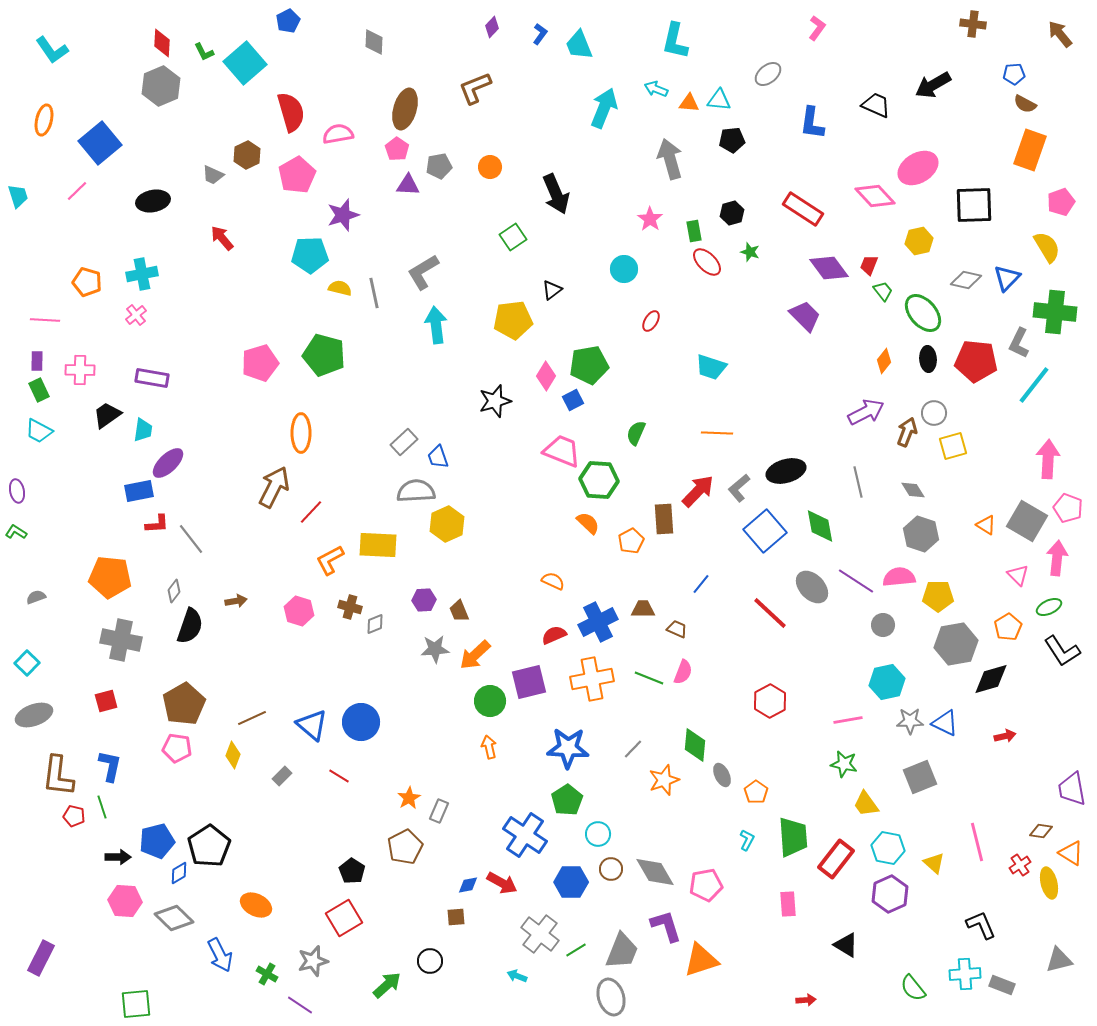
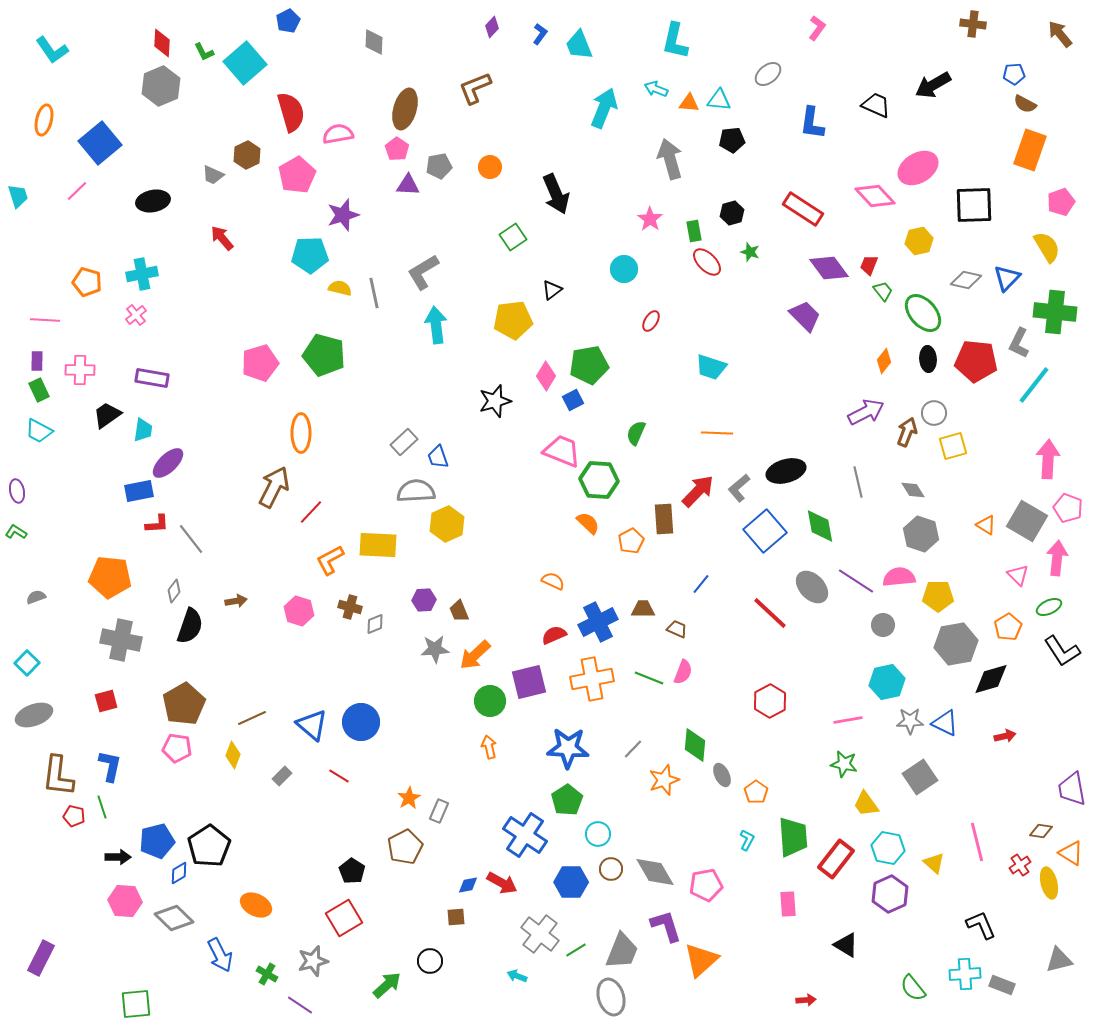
gray square at (920, 777): rotated 12 degrees counterclockwise
orange triangle at (701, 960): rotated 24 degrees counterclockwise
